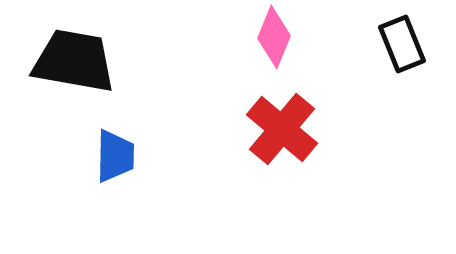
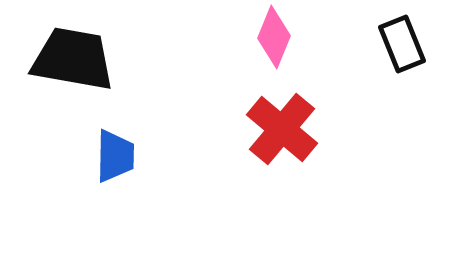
black trapezoid: moved 1 px left, 2 px up
